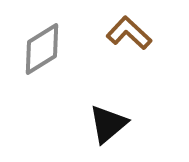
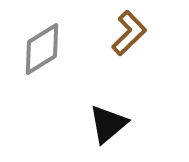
brown L-shape: rotated 93 degrees clockwise
